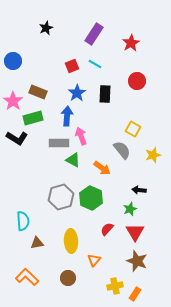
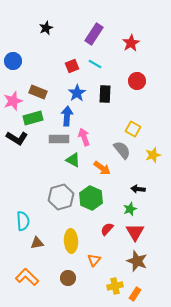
pink star: rotated 18 degrees clockwise
pink arrow: moved 3 px right, 1 px down
gray rectangle: moved 4 px up
black arrow: moved 1 px left, 1 px up
